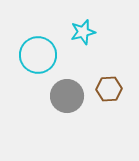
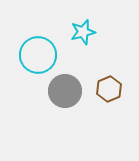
brown hexagon: rotated 20 degrees counterclockwise
gray circle: moved 2 px left, 5 px up
